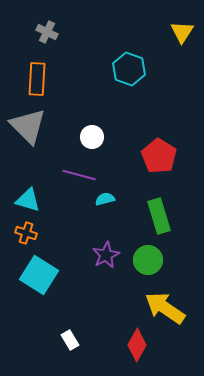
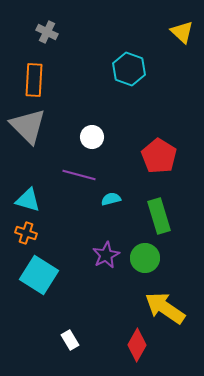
yellow triangle: rotated 20 degrees counterclockwise
orange rectangle: moved 3 px left, 1 px down
cyan semicircle: moved 6 px right
green circle: moved 3 px left, 2 px up
